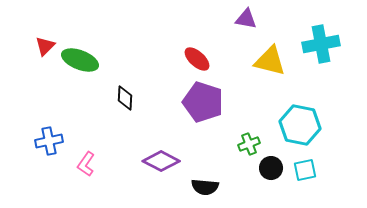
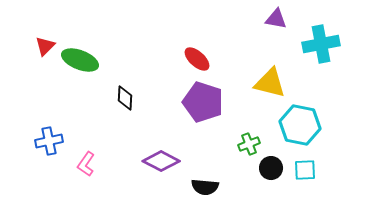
purple triangle: moved 30 px right
yellow triangle: moved 22 px down
cyan square: rotated 10 degrees clockwise
